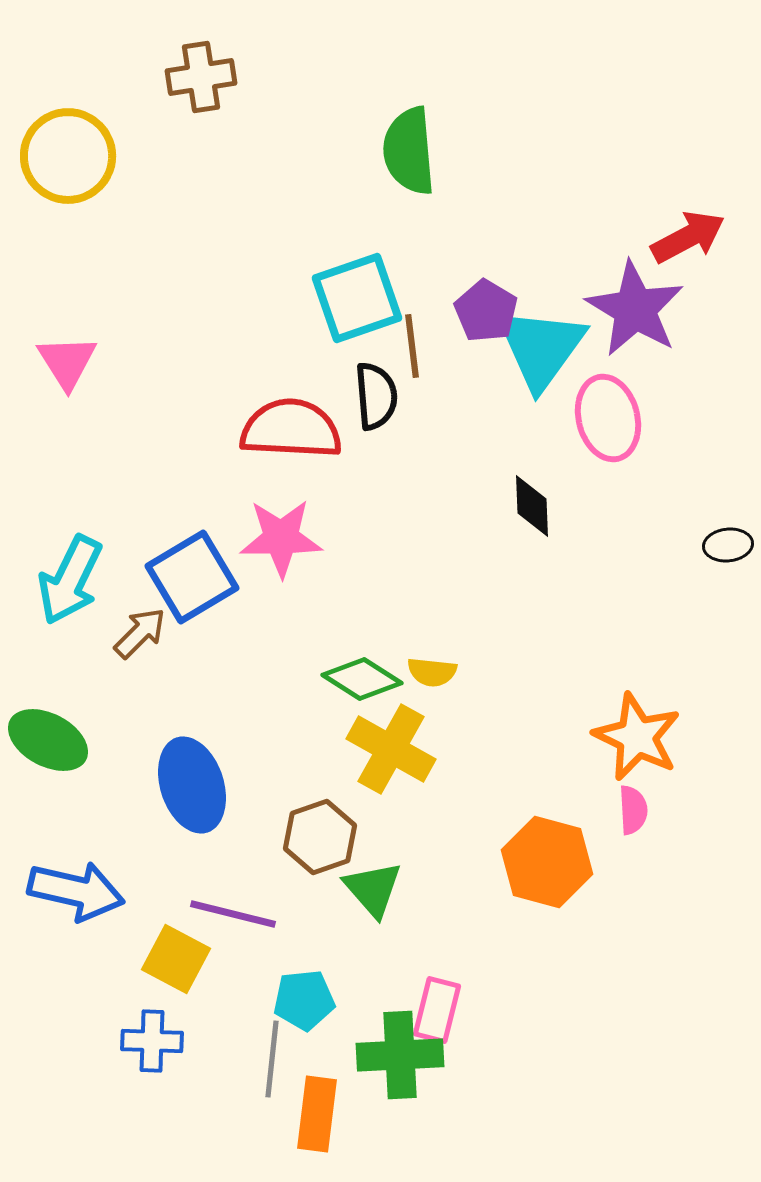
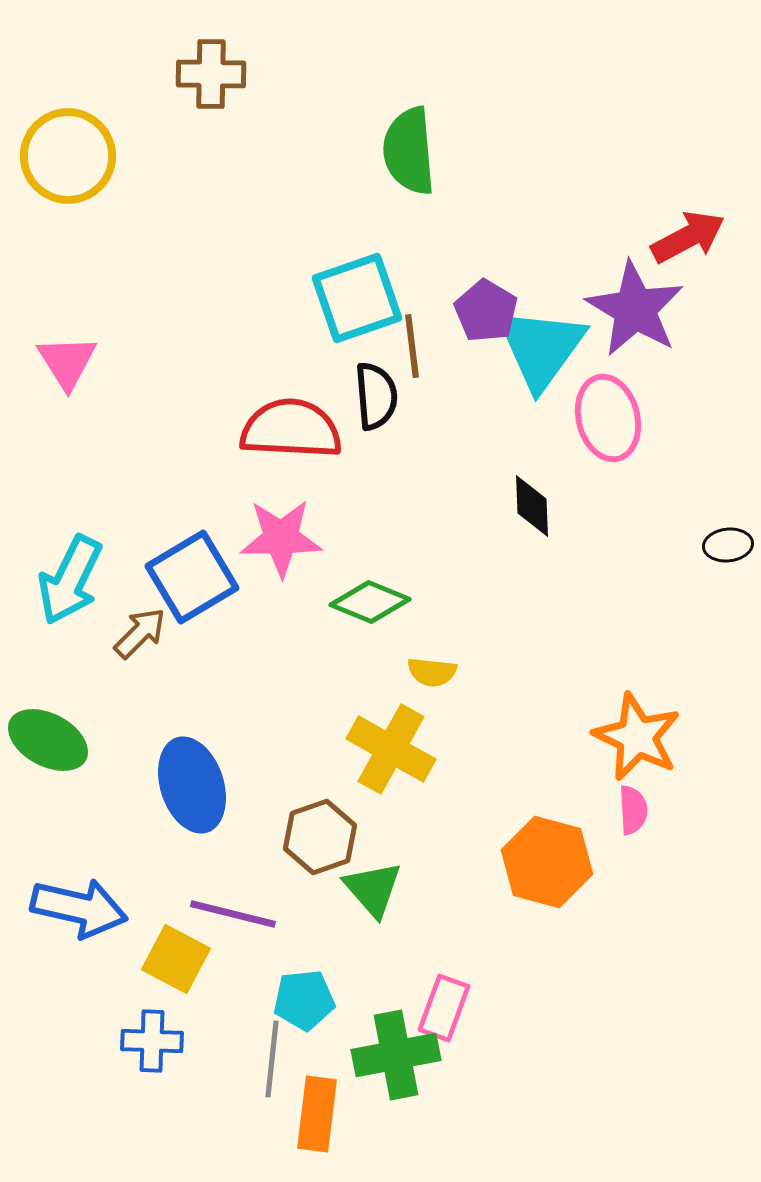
brown cross: moved 10 px right, 3 px up; rotated 10 degrees clockwise
green diamond: moved 8 px right, 77 px up; rotated 10 degrees counterclockwise
blue arrow: moved 3 px right, 17 px down
pink rectangle: moved 7 px right, 2 px up; rotated 6 degrees clockwise
green cross: moved 4 px left; rotated 8 degrees counterclockwise
